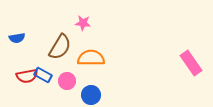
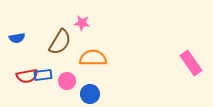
pink star: moved 1 px left
brown semicircle: moved 5 px up
orange semicircle: moved 2 px right
blue rectangle: rotated 36 degrees counterclockwise
blue circle: moved 1 px left, 1 px up
